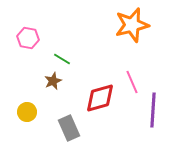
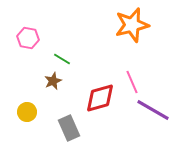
purple line: rotated 64 degrees counterclockwise
